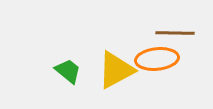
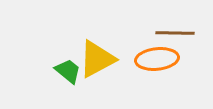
yellow triangle: moved 19 px left, 11 px up
